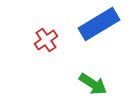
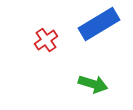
green arrow: rotated 16 degrees counterclockwise
